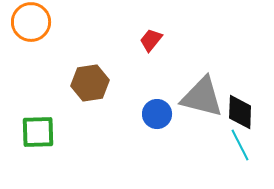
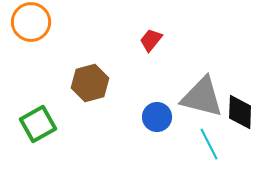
brown hexagon: rotated 6 degrees counterclockwise
blue circle: moved 3 px down
green square: moved 8 px up; rotated 27 degrees counterclockwise
cyan line: moved 31 px left, 1 px up
